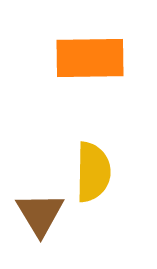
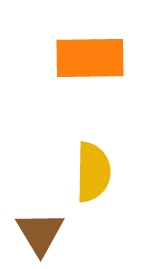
brown triangle: moved 19 px down
